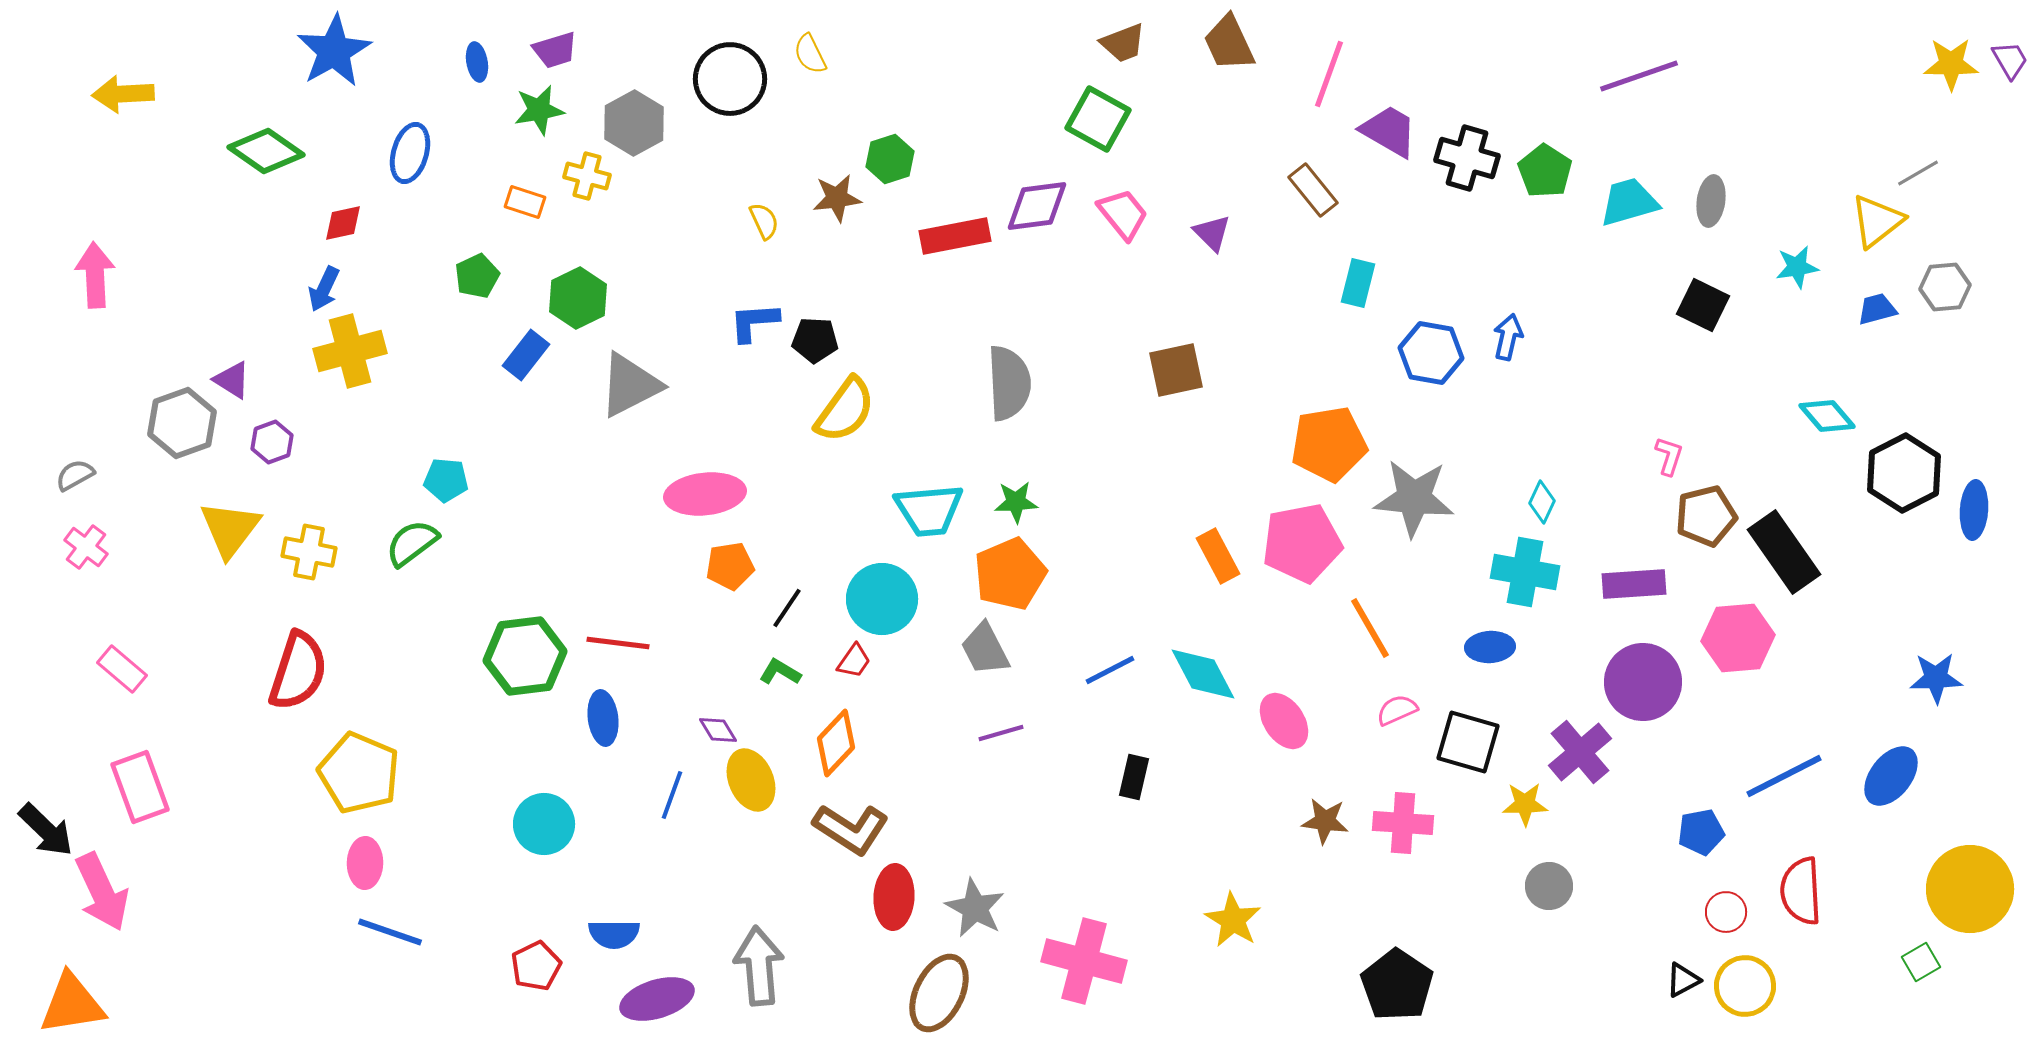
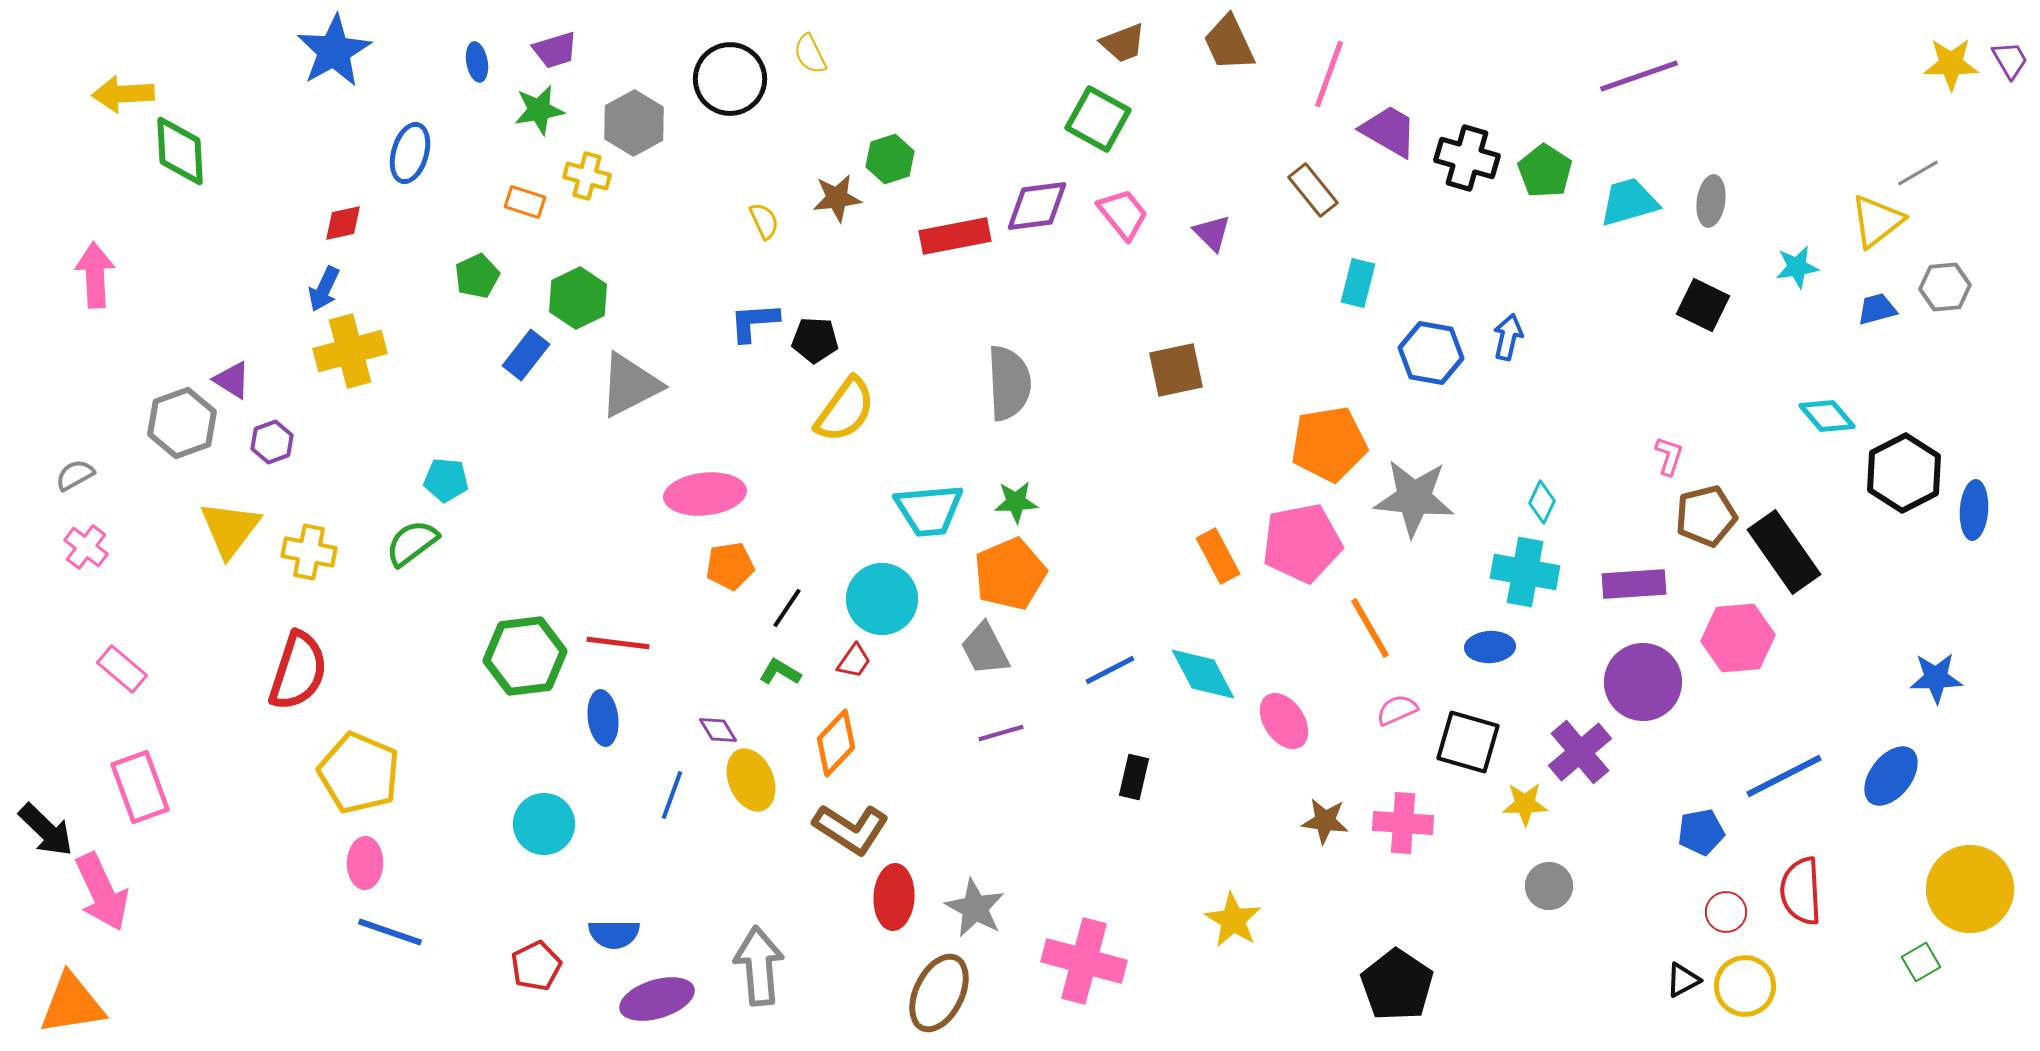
green diamond at (266, 151): moved 86 px left; rotated 52 degrees clockwise
